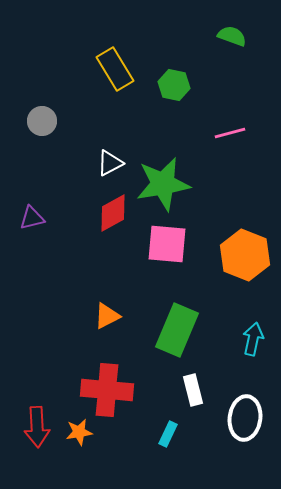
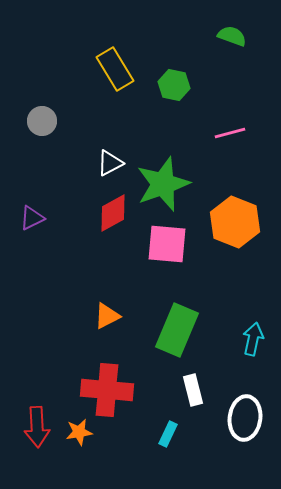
green star: rotated 10 degrees counterclockwise
purple triangle: rotated 12 degrees counterclockwise
orange hexagon: moved 10 px left, 33 px up
